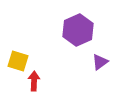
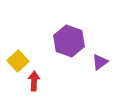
purple hexagon: moved 9 px left, 11 px down; rotated 16 degrees counterclockwise
yellow square: rotated 30 degrees clockwise
